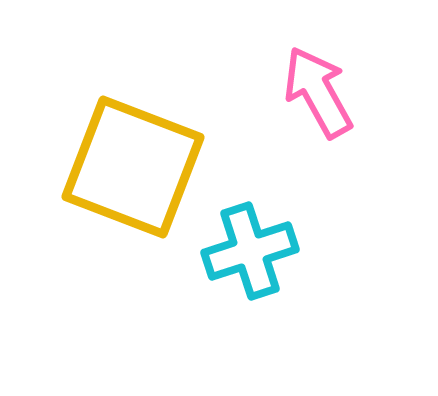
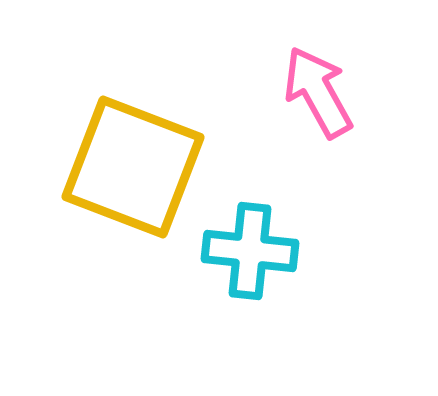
cyan cross: rotated 24 degrees clockwise
